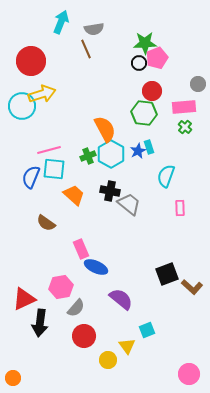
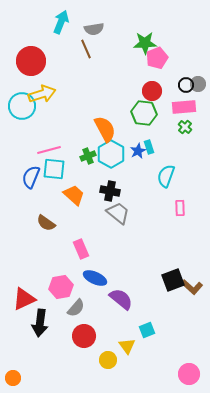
black circle at (139, 63): moved 47 px right, 22 px down
gray trapezoid at (129, 204): moved 11 px left, 9 px down
blue ellipse at (96, 267): moved 1 px left, 11 px down
black square at (167, 274): moved 6 px right, 6 px down
